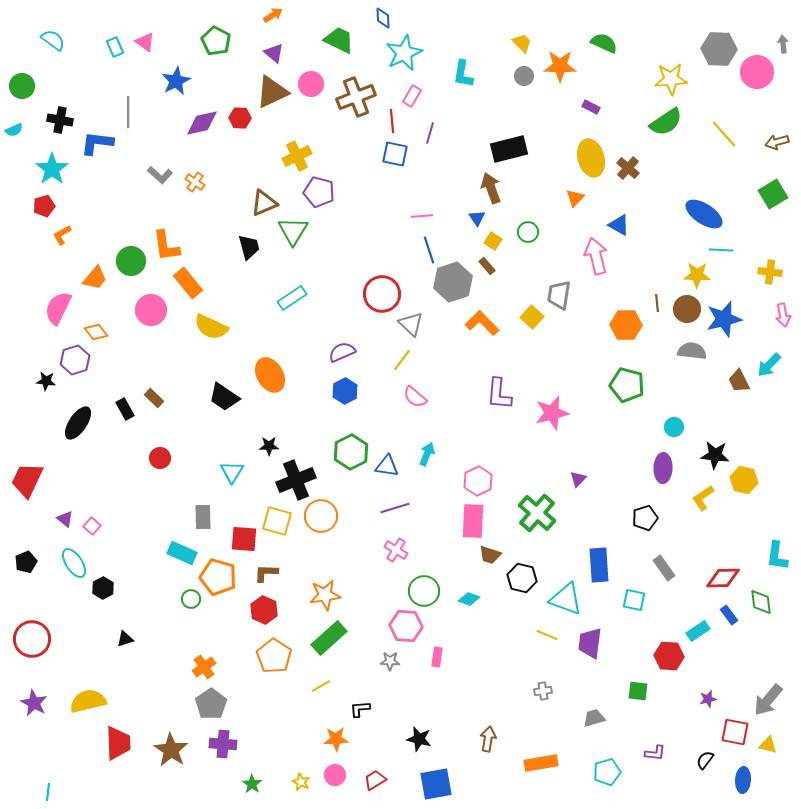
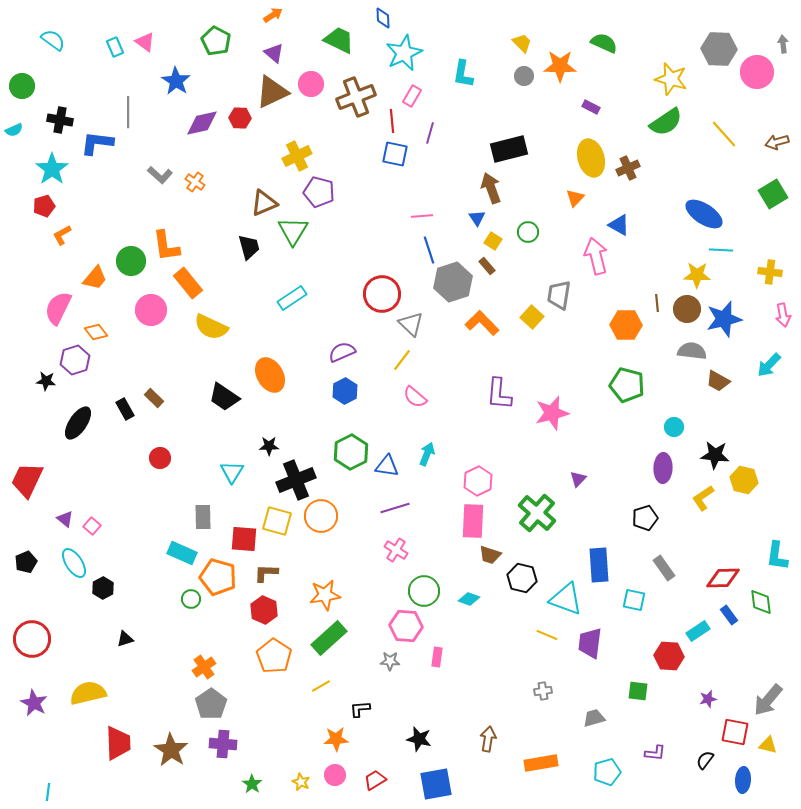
yellow star at (671, 79): rotated 20 degrees clockwise
blue star at (176, 81): rotated 12 degrees counterclockwise
brown cross at (628, 168): rotated 25 degrees clockwise
brown trapezoid at (739, 381): moved 21 px left; rotated 35 degrees counterclockwise
yellow semicircle at (88, 701): moved 8 px up
